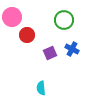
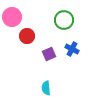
red circle: moved 1 px down
purple square: moved 1 px left, 1 px down
cyan semicircle: moved 5 px right
